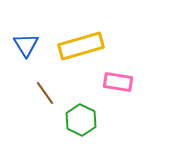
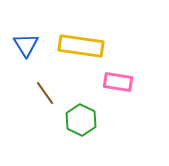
yellow rectangle: rotated 24 degrees clockwise
